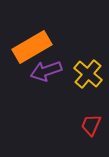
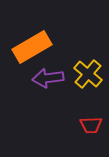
purple arrow: moved 2 px right, 7 px down; rotated 12 degrees clockwise
red trapezoid: rotated 115 degrees counterclockwise
